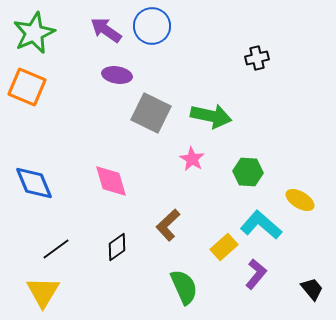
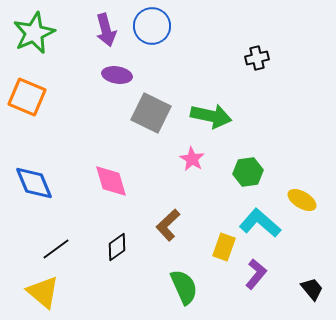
purple arrow: rotated 140 degrees counterclockwise
orange square: moved 10 px down
green hexagon: rotated 12 degrees counterclockwise
yellow ellipse: moved 2 px right
cyan L-shape: moved 1 px left, 2 px up
yellow rectangle: rotated 28 degrees counterclockwise
yellow triangle: rotated 21 degrees counterclockwise
